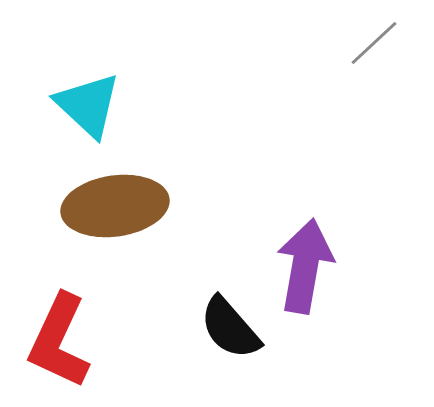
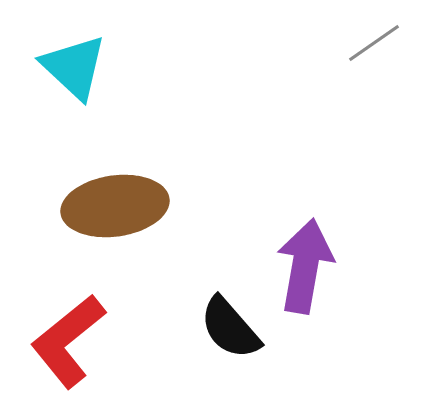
gray line: rotated 8 degrees clockwise
cyan triangle: moved 14 px left, 38 px up
red L-shape: moved 9 px right; rotated 26 degrees clockwise
